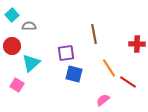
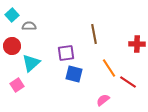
pink square: rotated 24 degrees clockwise
